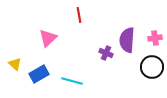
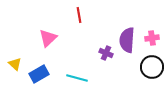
pink cross: moved 3 px left
cyan line: moved 5 px right, 3 px up
